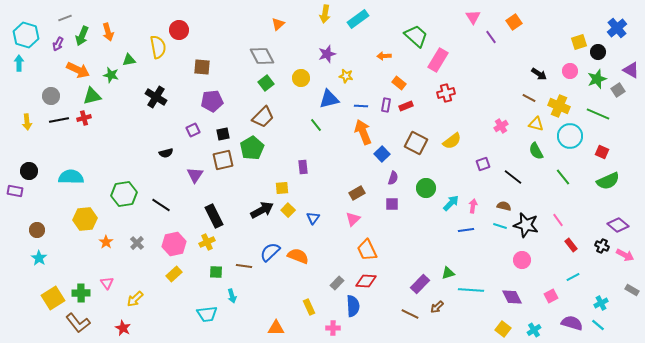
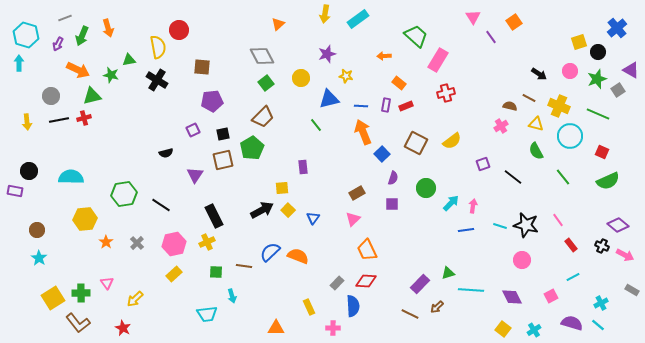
orange arrow at (108, 32): moved 4 px up
black cross at (156, 97): moved 1 px right, 17 px up
brown semicircle at (504, 206): moved 6 px right, 100 px up
